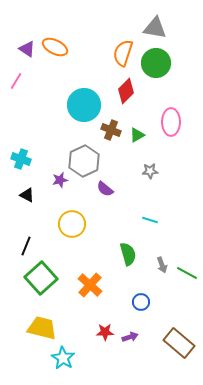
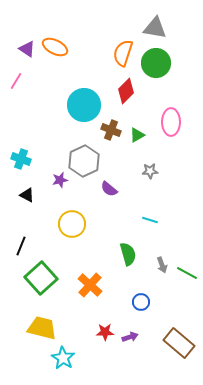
purple semicircle: moved 4 px right
black line: moved 5 px left
